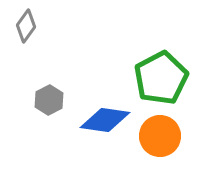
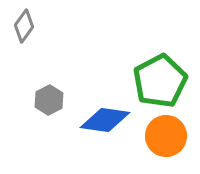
gray diamond: moved 2 px left
green pentagon: moved 1 px left, 3 px down
orange circle: moved 6 px right
